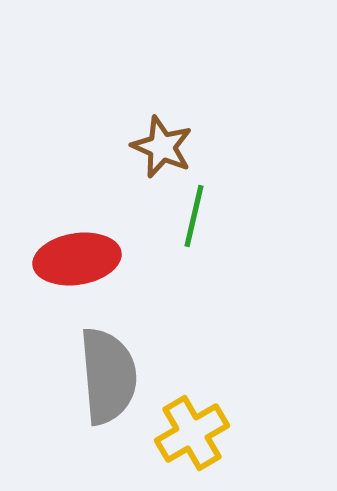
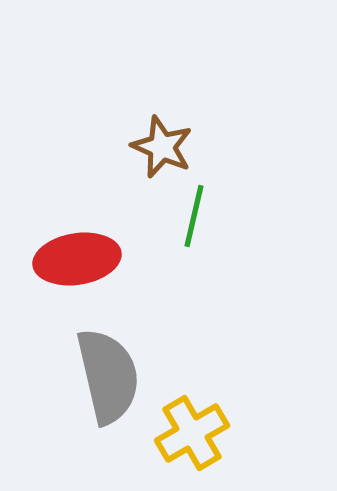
gray semicircle: rotated 8 degrees counterclockwise
